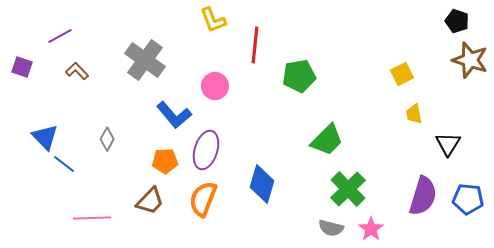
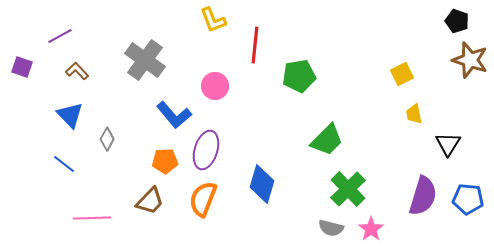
blue triangle: moved 25 px right, 22 px up
